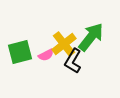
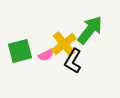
green arrow: moved 1 px left, 7 px up
green square: moved 1 px up
